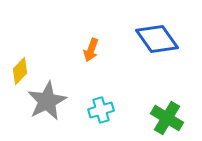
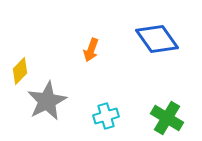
cyan cross: moved 5 px right, 6 px down
